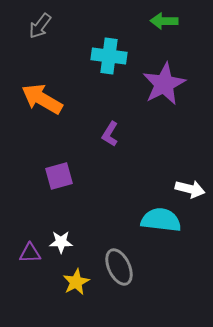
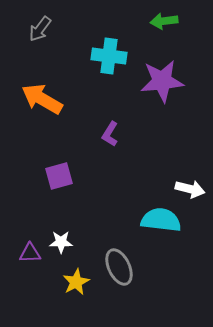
green arrow: rotated 8 degrees counterclockwise
gray arrow: moved 3 px down
purple star: moved 2 px left, 3 px up; rotated 21 degrees clockwise
